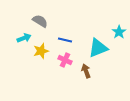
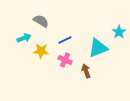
gray semicircle: moved 1 px right
blue line: rotated 40 degrees counterclockwise
yellow star: rotated 21 degrees clockwise
